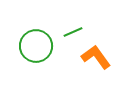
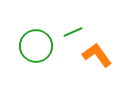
orange L-shape: moved 1 px right, 2 px up
